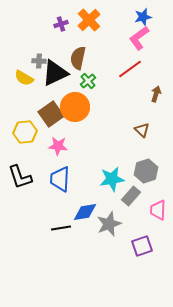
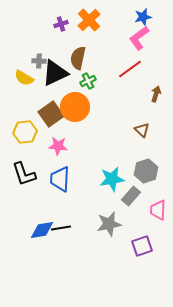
green cross: rotated 14 degrees clockwise
black L-shape: moved 4 px right, 3 px up
blue diamond: moved 43 px left, 18 px down
gray star: rotated 10 degrees clockwise
